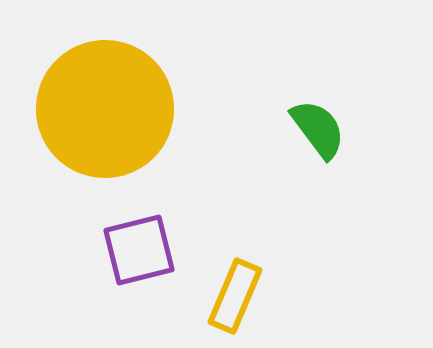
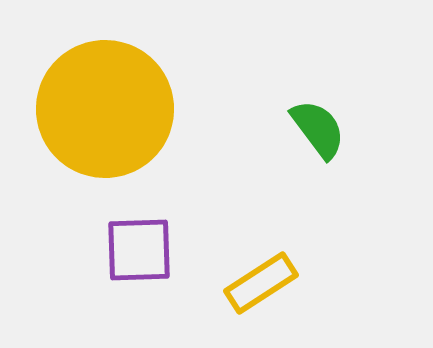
purple square: rotated 12 degrees clockwise
yellow rectangle: moved 26 px right, 13 px up; rotated 34 degrees clockwise
